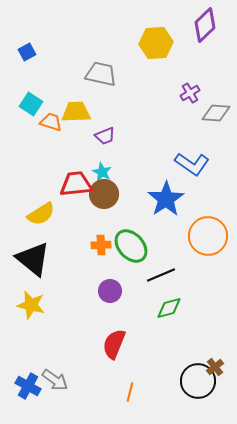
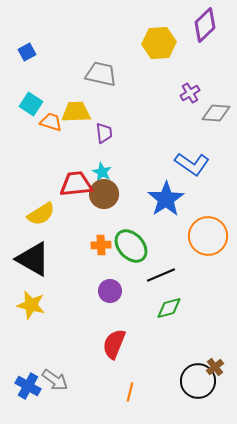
yellow hexagon: moved 3 px right
purple trapezoid: moved 1 px left, 3 px up; rotated 75 degrees counterclockwise
black triangle: rotated 9 degrees counterclockwise
